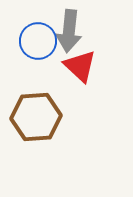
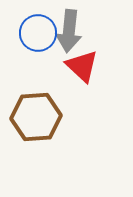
blue circle: moved 8 px up
red triangle: moved 2 px right
